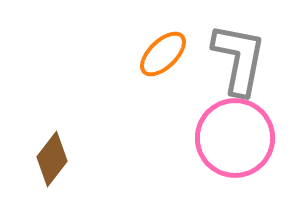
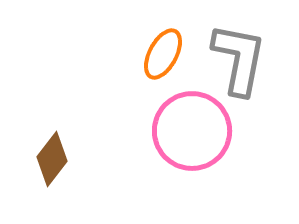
orange ellipse: rotated 18 degrees counterclockwise
pink circle: moved 43 px left, 7 px up
